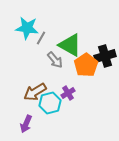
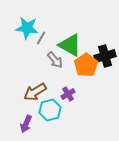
purple cross: moved 1 px down
cyan hexagon: moved 7 px down
